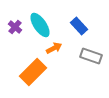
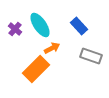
purple cross: moved 2 px down
orange arrow: moved 2 px left
orange rectangle: moved 3 px right, 3 px up
